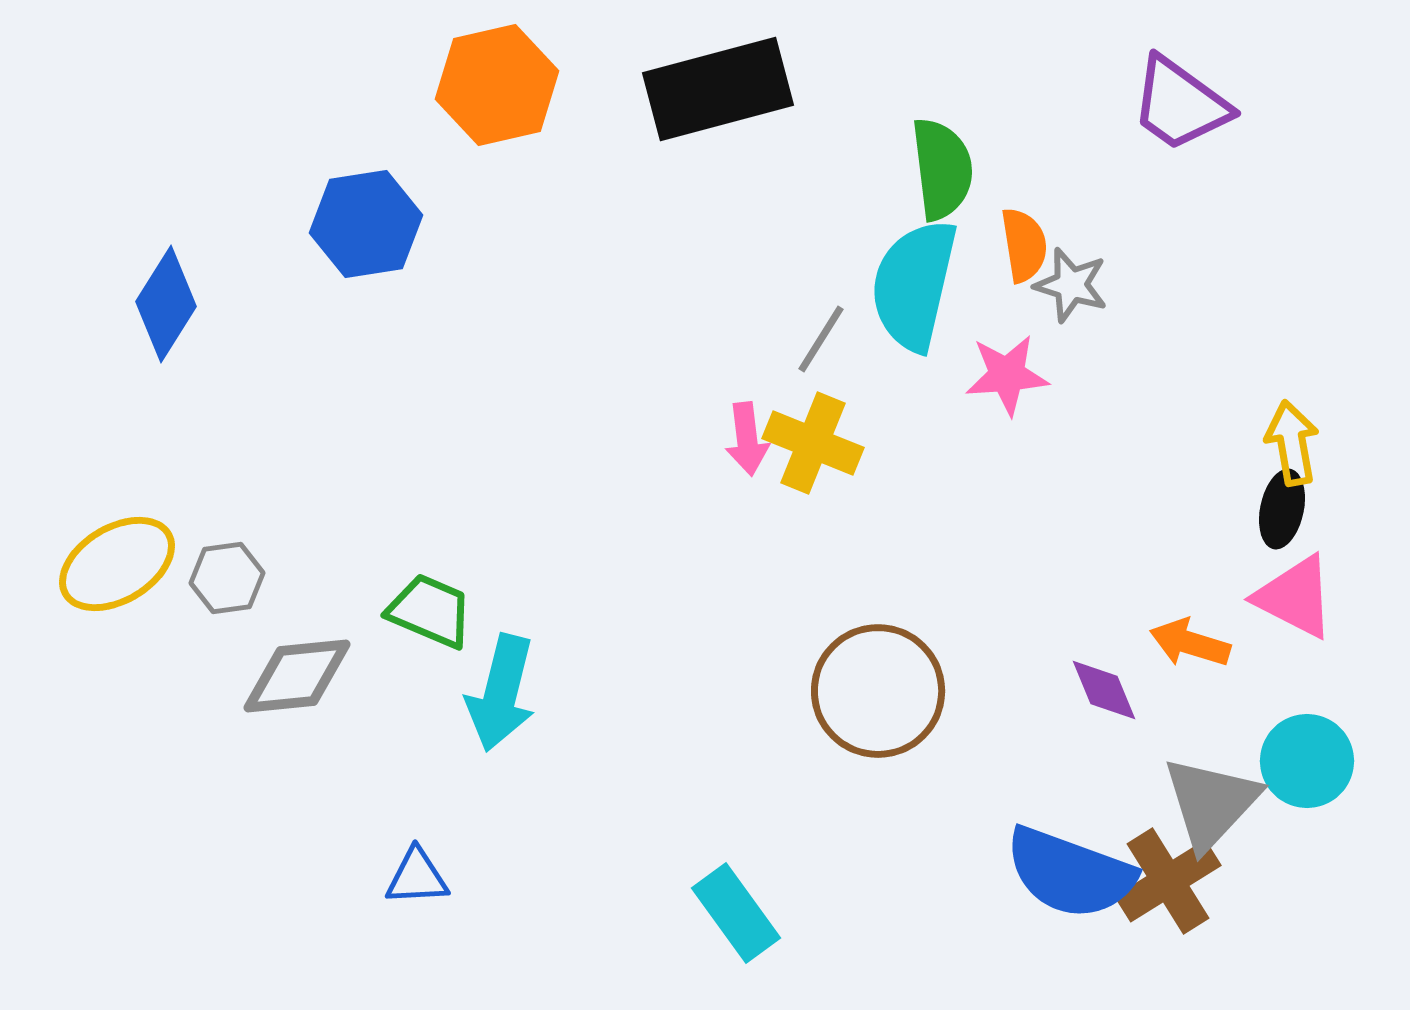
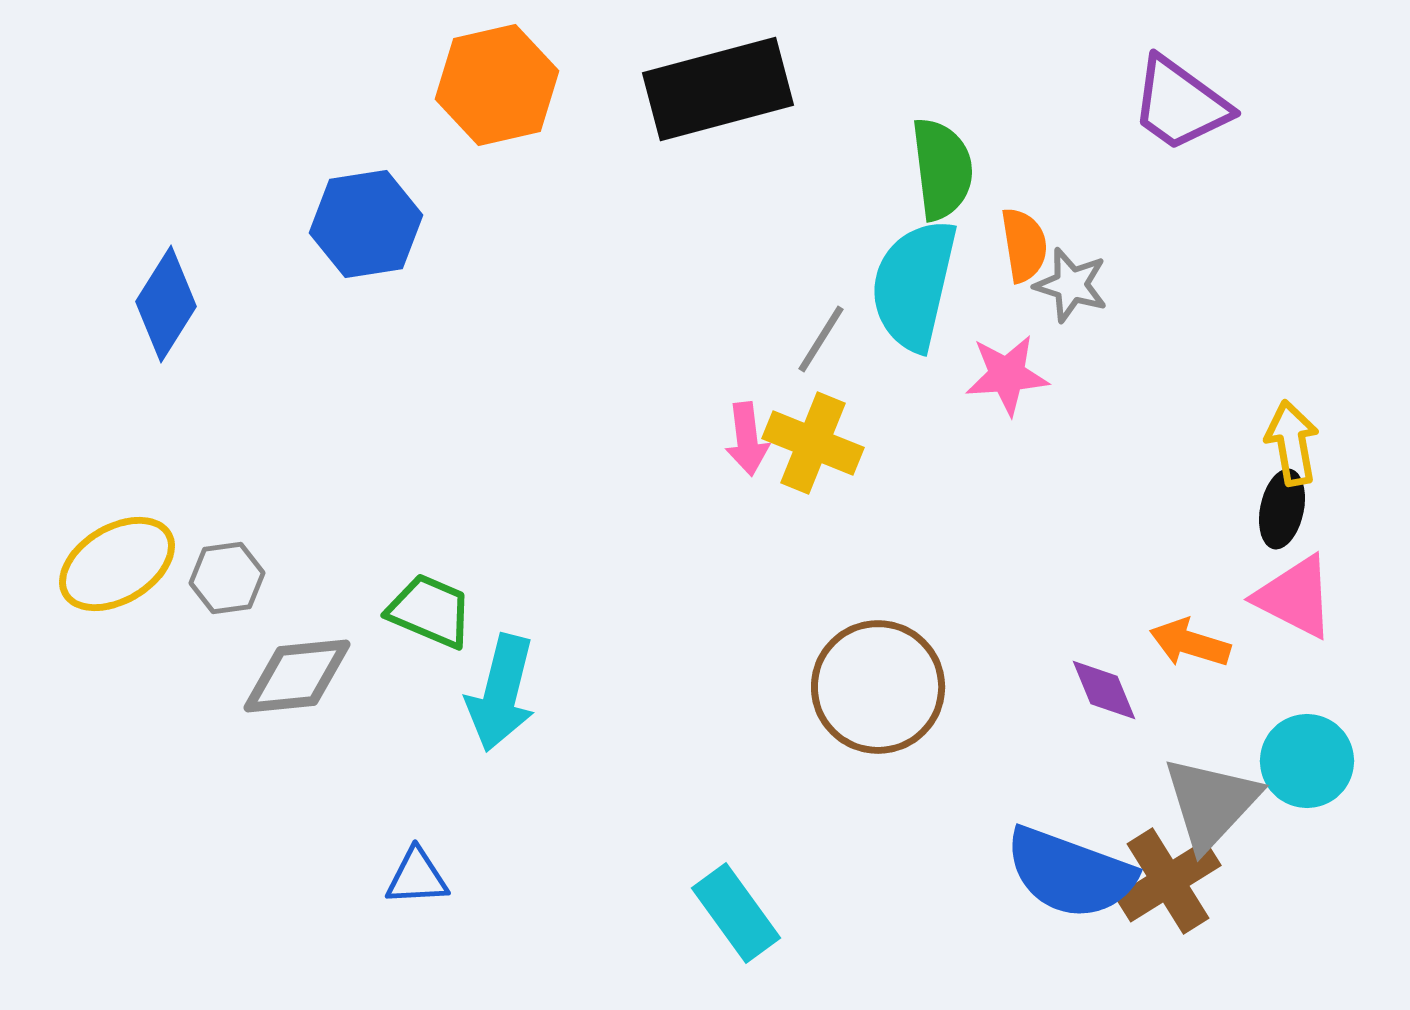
brown circle: moved 4 px up
